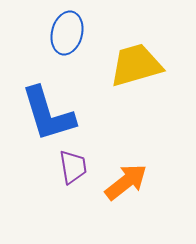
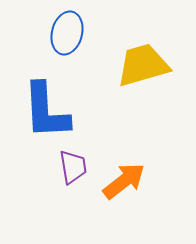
yellow trapezoid: moved 7 px right
blue L-shape: moved 2 px left, 3 px up; rotated 14 degrees clockwise
orange arrow: moved 2 px left, 1 px up
